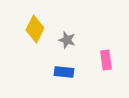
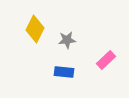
gray star: rotated 24 degrees counterclockwise
pink rectangle: rotated 54 degrees clockwise
